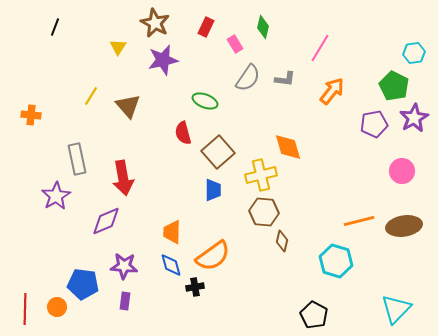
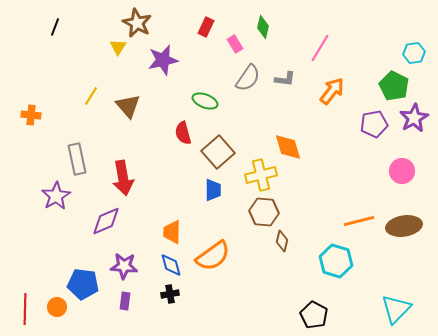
brown star at (155, 23): moved 18 px left
black cross at (195, 287): moved 25 px left, 7 px down
